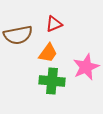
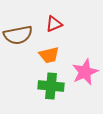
orange trapezoid: moved 1 px right, 2 px down; rotated 40 degrees clockwise
pink star: moved 1 px left, 5 px down
green cross: moved 1 px left, 5 px down
